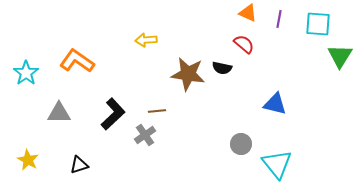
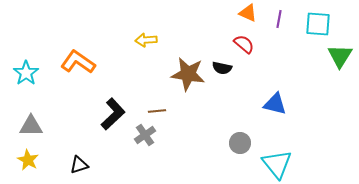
orange L-shape: moved 1 px right, 1 px down
gray triangle: moved 28 px left, 13 px down
gray circle: moved 1 px left, 1 px up
